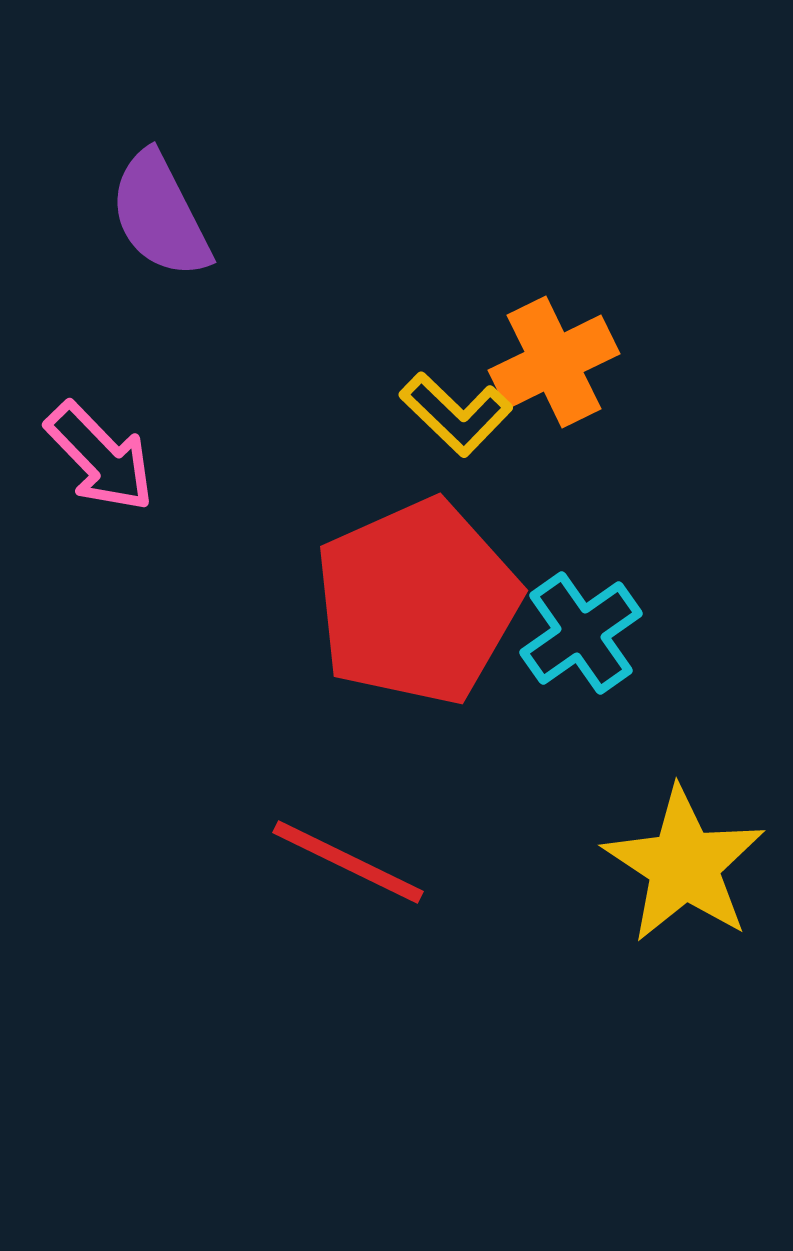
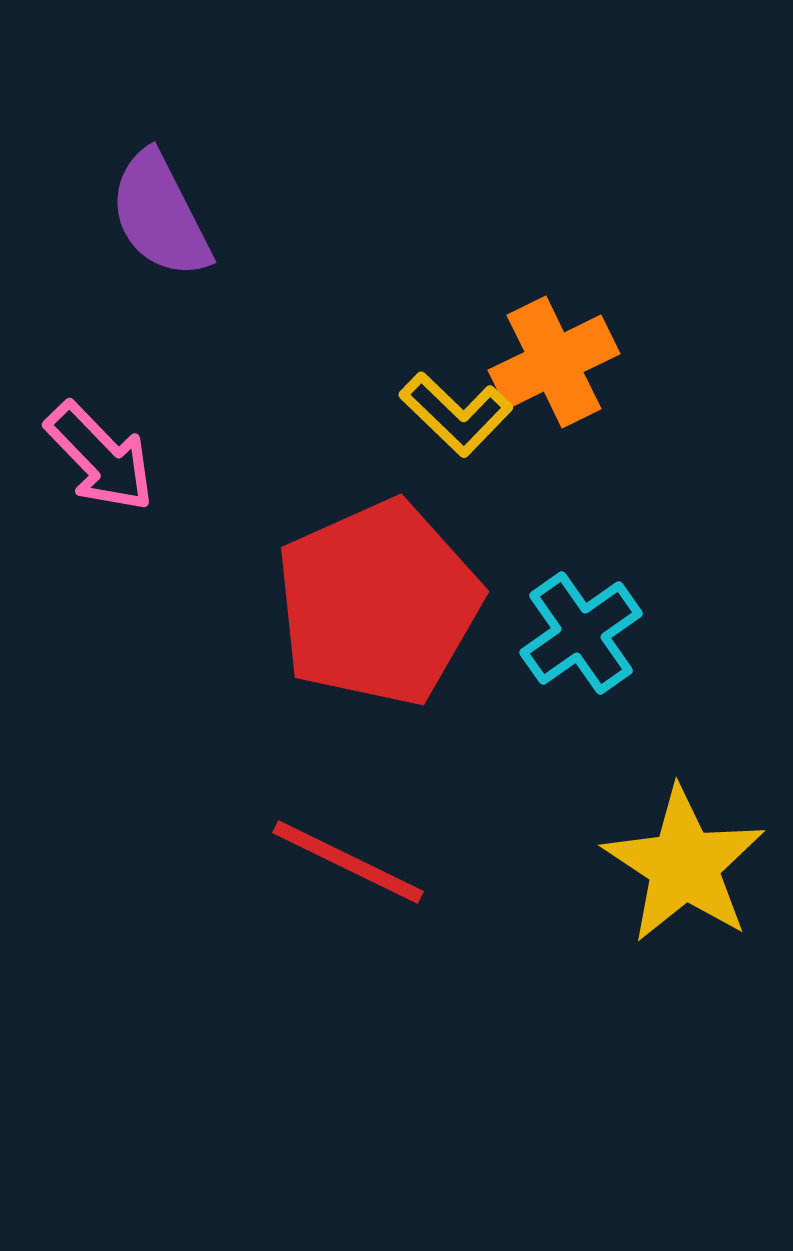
red pentagon: moved 39 px left, 1 px down
